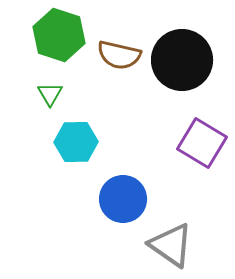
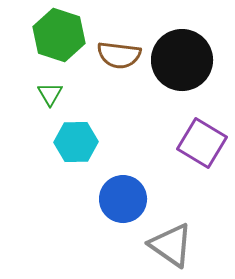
brown semicircle: rotated 6 degrees counterclockwise
